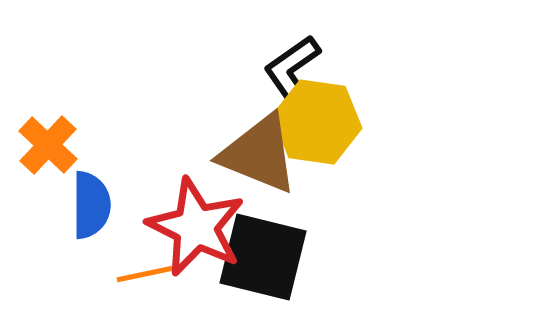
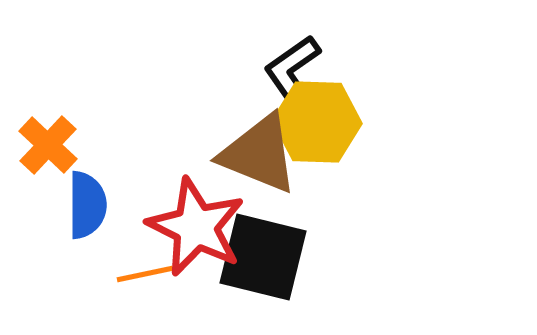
yellow hexagon: rotated 6 degrees counterclockwise
blue semicircle: moved 4 px left
